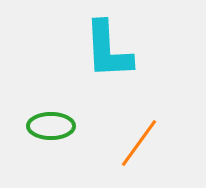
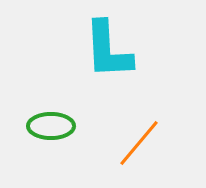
orange line: rotated 4 degrees clockwise
